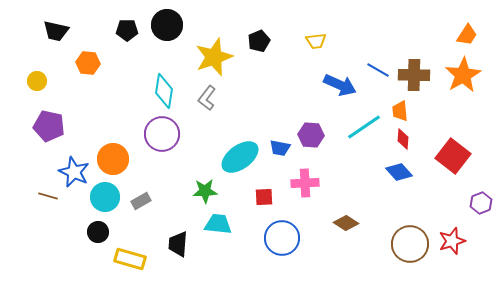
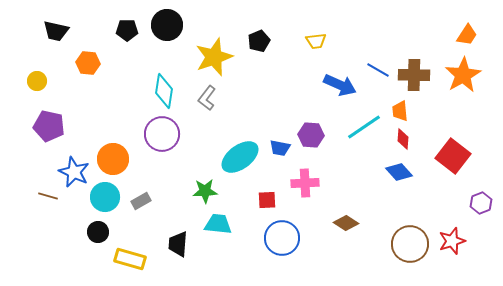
red square at (264, 197): moved 3 px right, 3 px down
